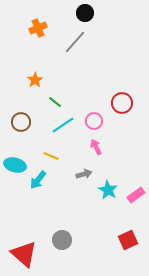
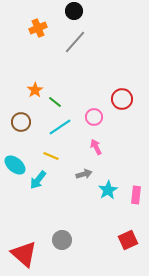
black circle: moved 11 px left, 2 px up
orange star: moved 10 px down
red circle: moved 4 px up
pink circle: moved 4 px up
cyan line: moved 3 px left, 2 px down
cyan ellipse: rotated 25 degrees clockwise
cyan star: rotated 12 degrees clockwise
pink rectangle: rotated 48 degrees counterclockwise
